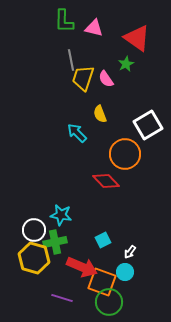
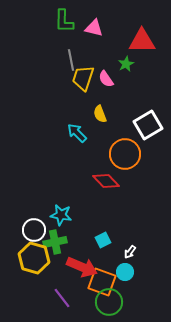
red triangle: moved 5 px right, 3 px down; rotated 36 degrees counterclockwise
purple line: rotated 35 degrees clockwise
